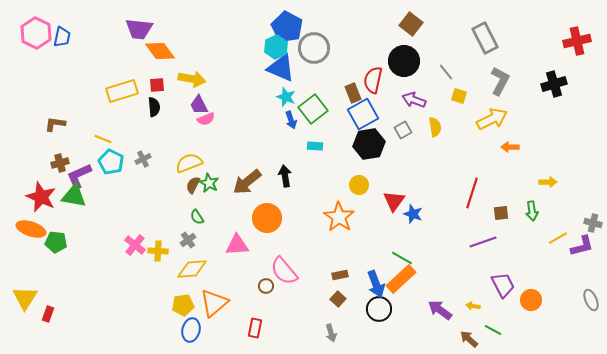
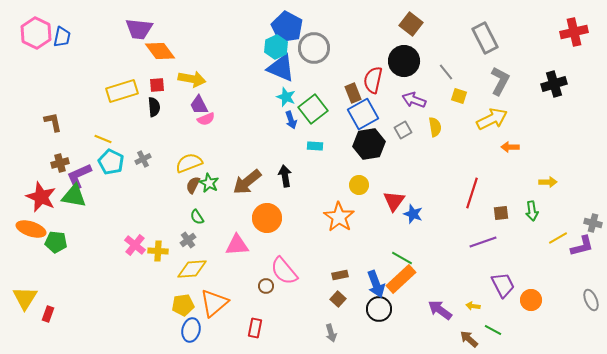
red cross at (577, 41): moved 3 px left, 9 px up
brown L-shape at (55, 124): moved 2 px left, 2 px up; rotated 70 degrees clockwise
